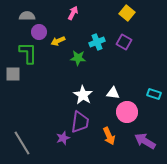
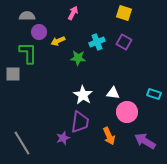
yellow square: moved 3 px left; rotated 21 degrees counterclockwise
